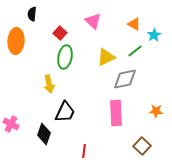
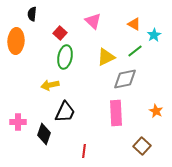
yellow arrow: moved 1 px right, 1 px down; rotated 90 degrees clockwise
orange star: rotated 24 degrees clockwise
pink cross: moved 7 px right, 2 px up; rotated 28 degrees counterclockwise
